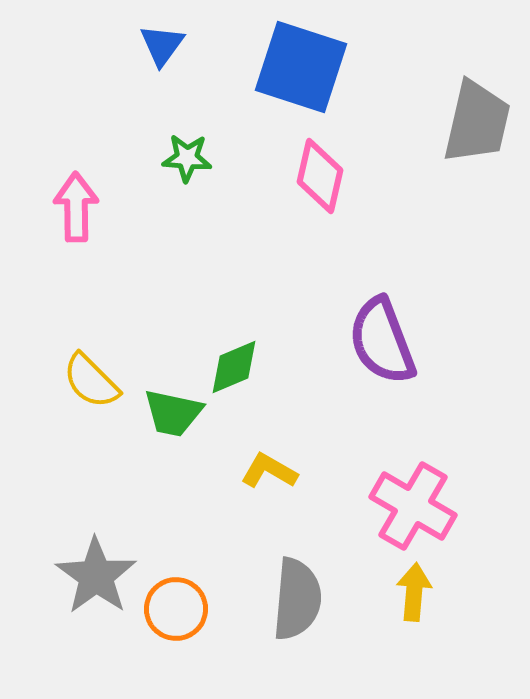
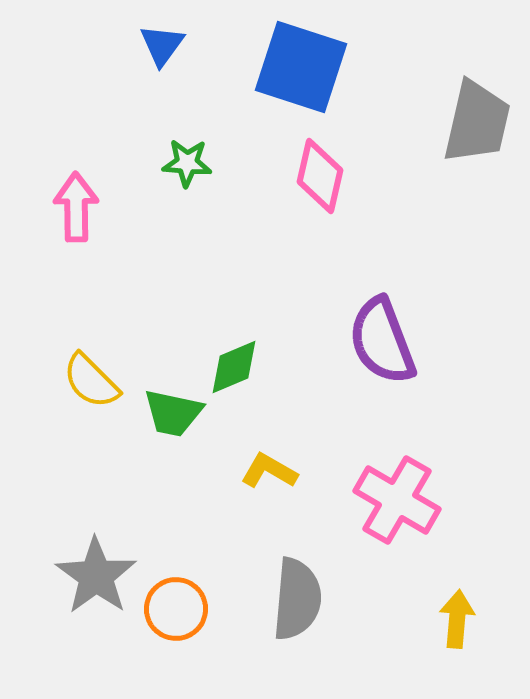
green star: moved 5 px down
pink cross: moved 16 px left, 6 px up
yellow arrow: moved 43 px right, 27 px down
